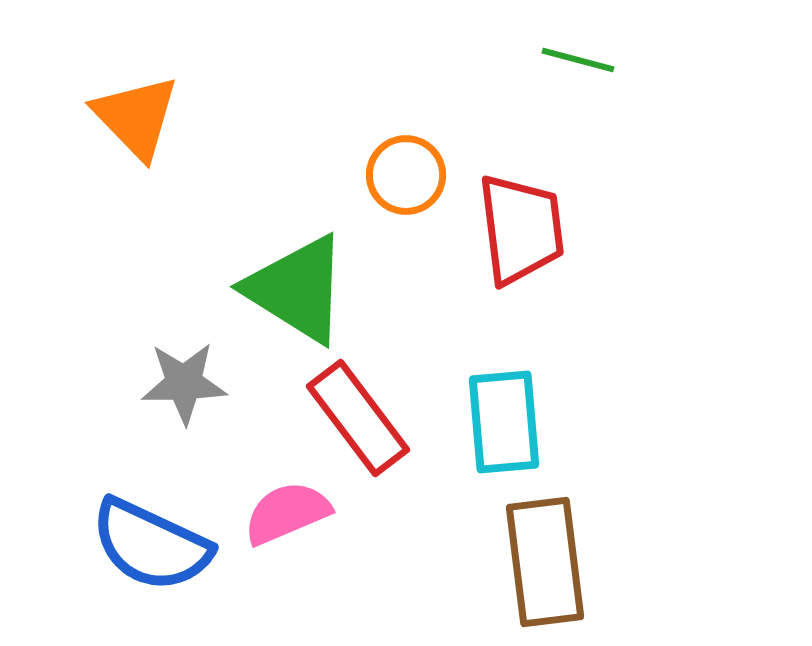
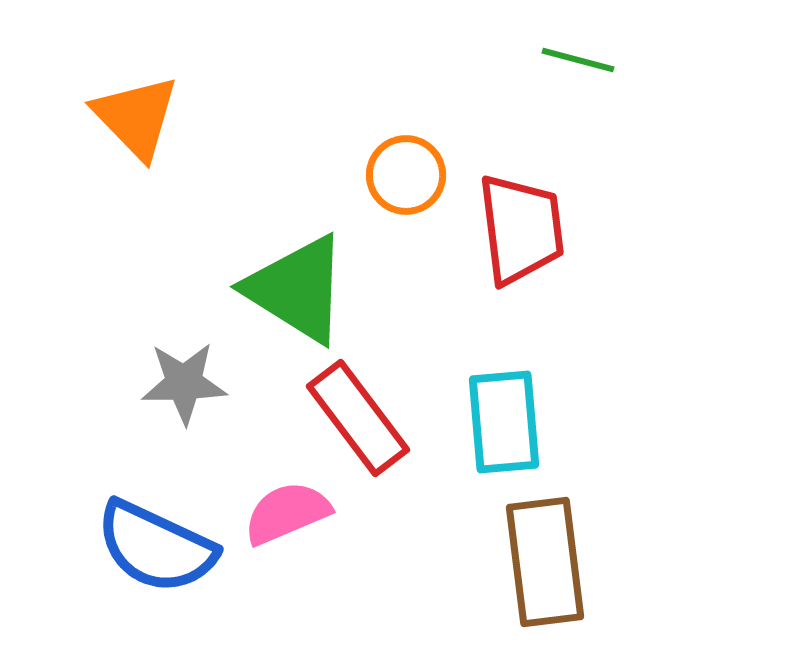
blue semicircle: moved 5 px right, 2 px down
